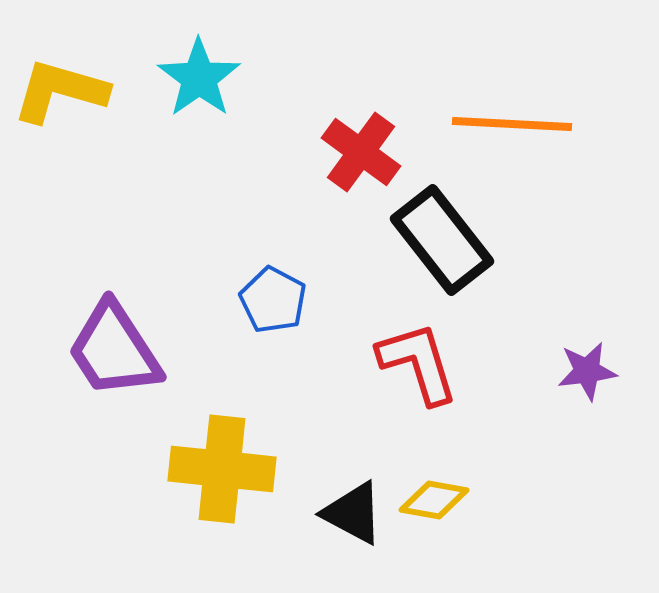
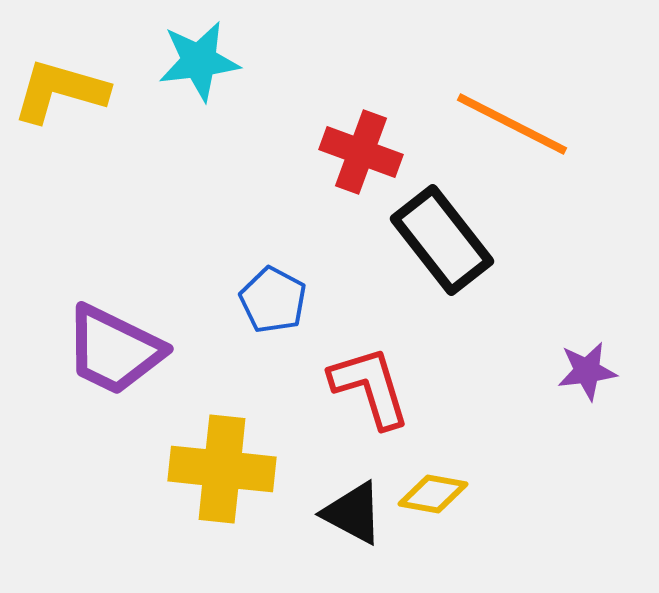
cyan star: moved 17 px up; rotated 28 degrees clockwise
orange line: rotated 24 degrees clockwise
red cross: rotated 16 degrees counterclockwise
purple trapezoid: rotated 31 degrees counterclockwise
red L-shape: moved 48 px left, 24 px down
yellow diamond: moved 1 px left, 6 px up
